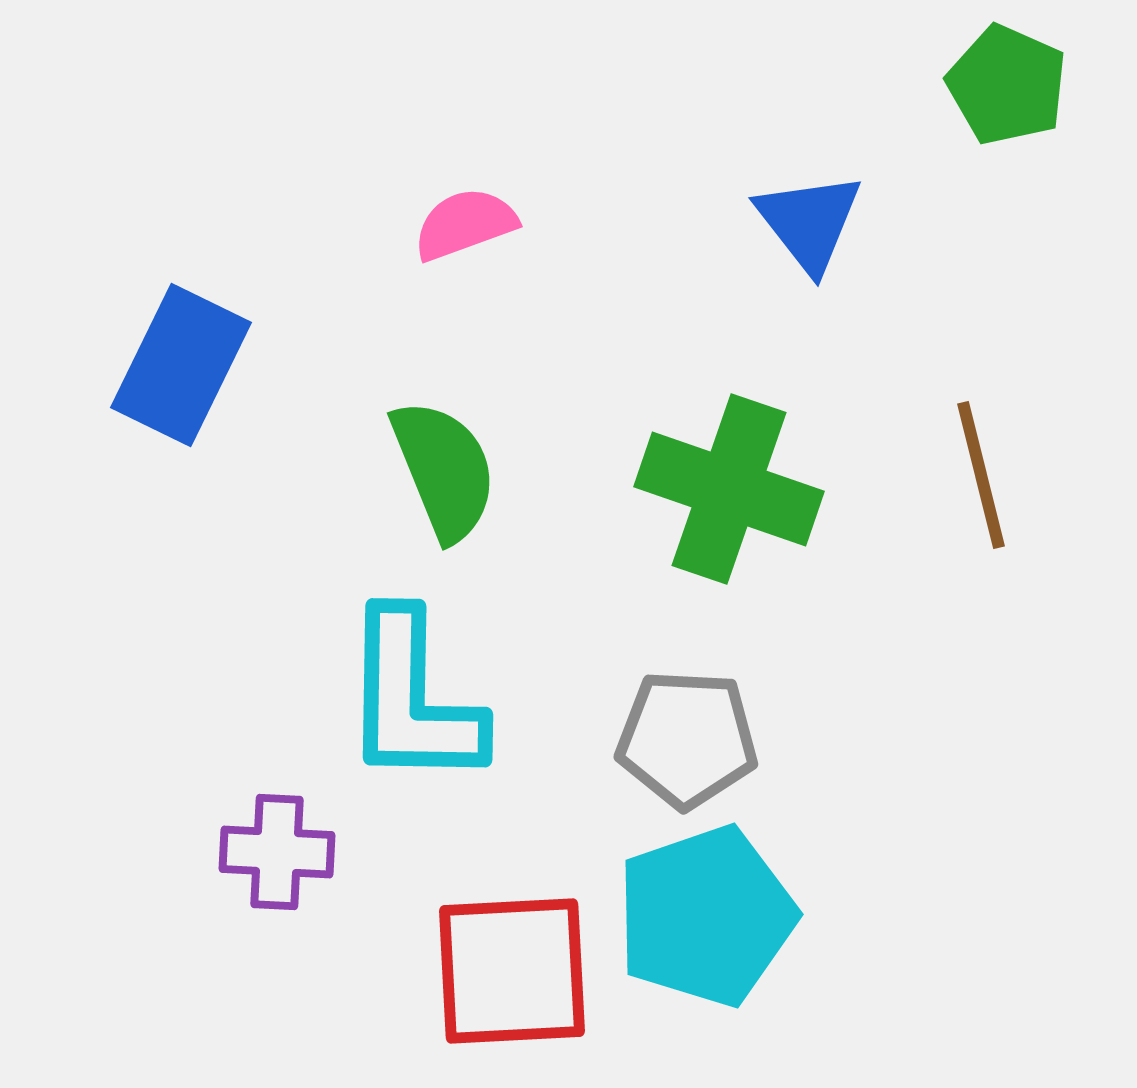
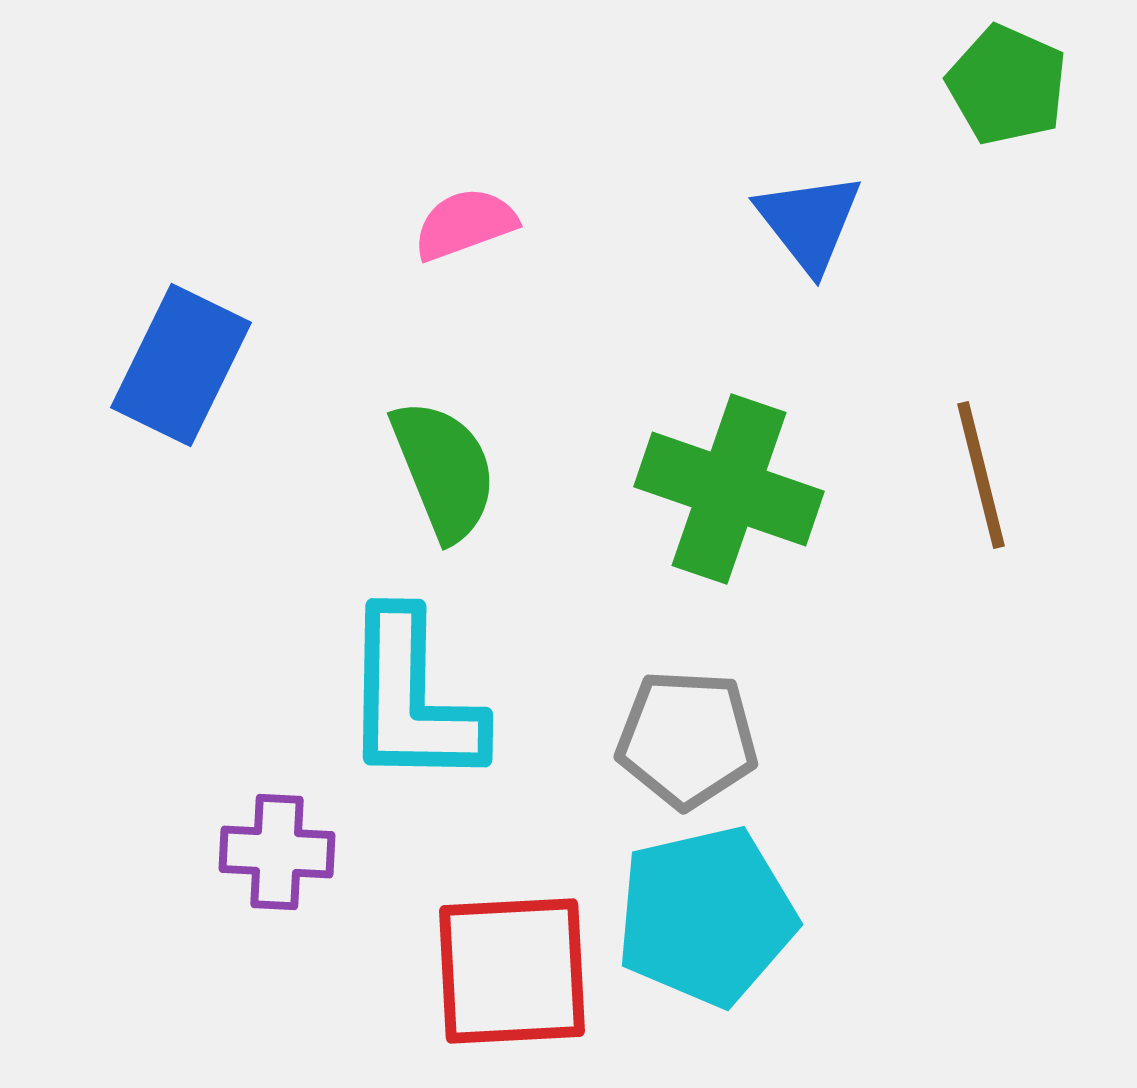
cyan pentagon: rotated 6 degrees clockwise
